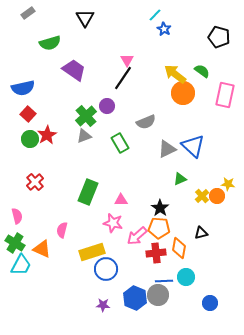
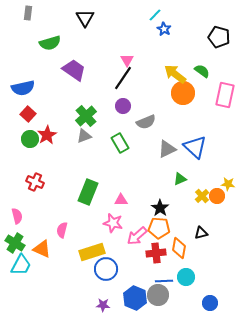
gray rectangle at (28, 13): rotated 48 degrees counterclockwise
purple circle at (107, 106): moved 16 px right
blue triangle at (193, 146): moved 2 px right, 1 px down
red cross at (35, 182): rotated 24 degrees counterclockwise
